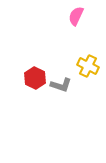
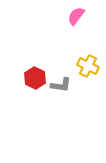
pink semicircle: rotated 12 degrees clockwise
gray L-shape: rotated 10 degrees counterclockwise
